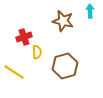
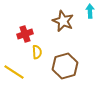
brown star: rotated 10 degrees clockwise
red cross: moved 1 px right, 3 px up
